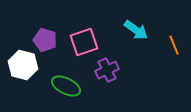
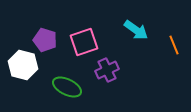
green ellipse: moved 1 px right, 1 px down
